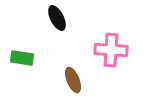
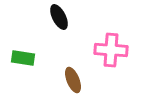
black ellipse: moved 2 px right, 1 px up
green rectangle: moved 1 px right
